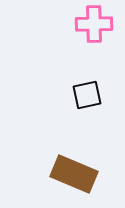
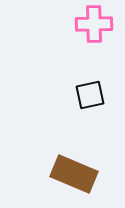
black square: moved 3 px right
